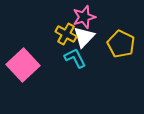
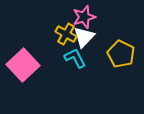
yellow pentagon: moved 10 px down
